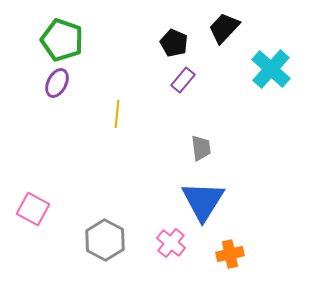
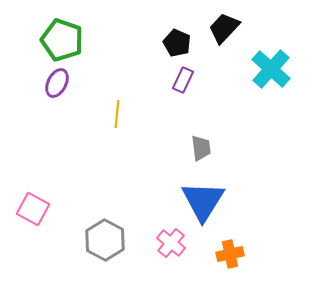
black pentagon: moved 3 px right
purple rectangle: rotated 15 degrees counterclockwise
